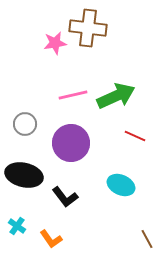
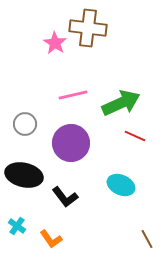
pink star: rotated 30 degrees counterclockwise
green arrow: moved 5 px right, 7 px down
